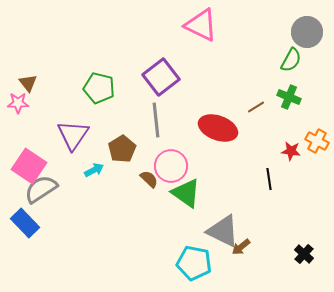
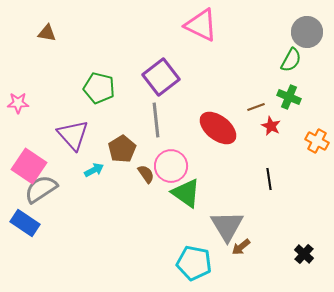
brown triangle: moved 19 px right, 50 px up; rotated 42 degrees counterclockwise
brown line: rotated 12 degrees clockwise
red ellipse: rotated 18 degrees clockwise
purple triangle: rotated 16 degrees counterclockwise
red star: moved 20 px left, 25 px up; rotated 18 degrees clockwise
brown semicircle: moved 3 px left, 5 px up; rotated 12 degrees clockwise
blue rectangle: rotated 12 degrees counterclockwise
gray triangle: moved 4 px right, 5 px up; rotated 33 degrees clockwise
